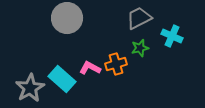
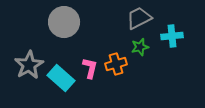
gray circle: moved 3 px left, 4 px down
cyan cross: rotated 30 degrees counterclockwise
green star: moved 1 px up
pink L-shape: rotated 75 degrees clockwise
cyan rectangle: moved 1 px left, 1 px up
gray star: moved 1 px left, 23 px up
